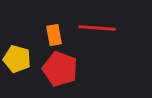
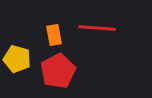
red pentagon: moved 2 px left, 2 px down; rotated 24 degrees clockwise
